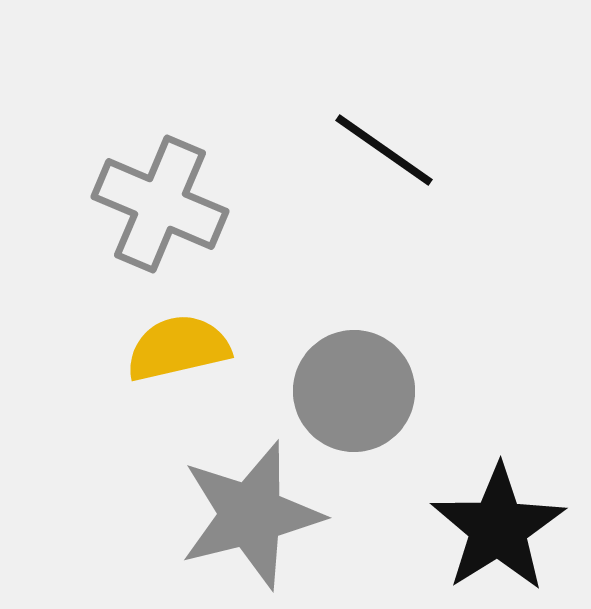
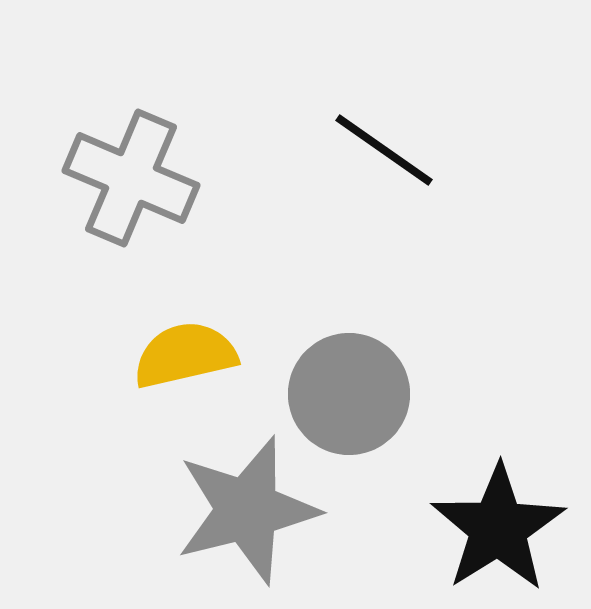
gray cross: moved 29 px left, 26 px up
yellow semicircle: moved 7 px right, 7 px down
gray circle: moved 5 px left, 3 px down
gray star: moved 4 px left, 5 px up
